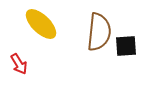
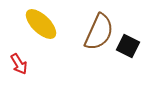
brown semicircle: rotated 18 degrees clockwise
black square: moved 2 px right; rotated 30 degrees clockwise
